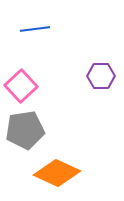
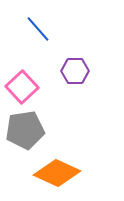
blue line: moved 3 px right; rotated 56 degrees clockwise
purple hexagon: moved 26 px left, 5 px up
pink square: moved 1 px right, 1 px down
